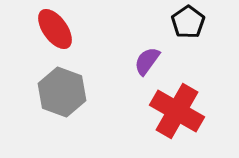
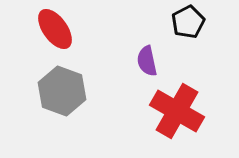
black pentagon: rotated 8 degrees clockwise
purple semicircle: rotated 48 degrees counterclockwise
gray hexagon: moved 1 px up
